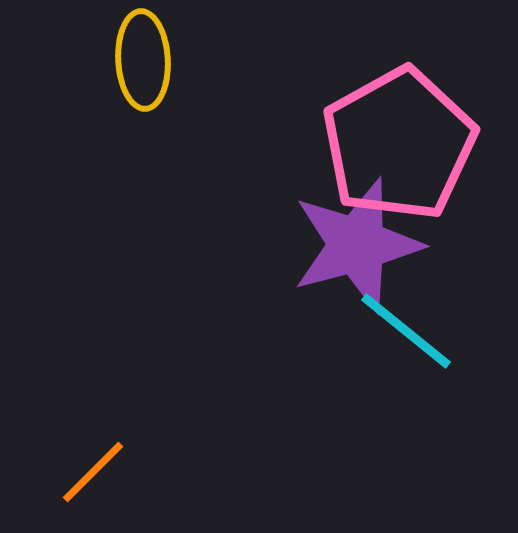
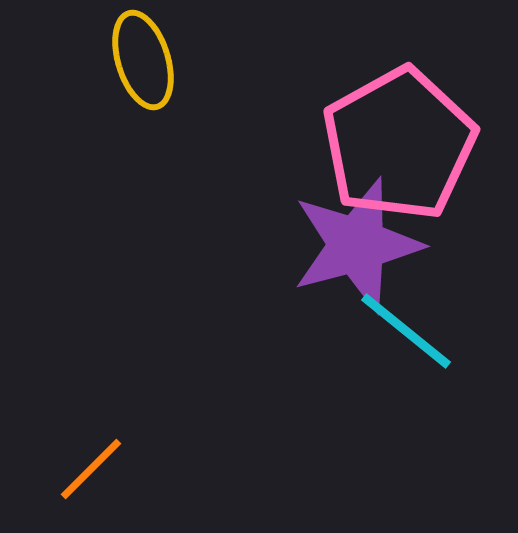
yellow ellipse: rotated 14 degrees counterclockwise
orange line: moved 2 px left, 3 px up
